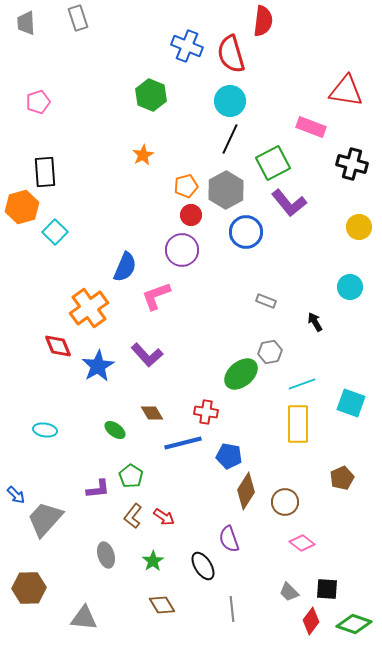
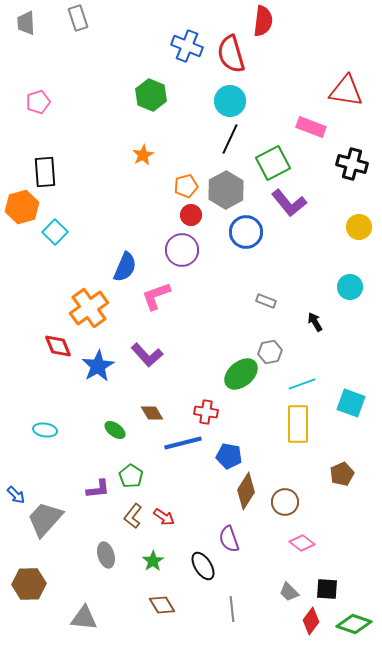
brown pentagon at (342, 478): moved 4 px up
brown hexagon at (29, 588): moved 4 px up
